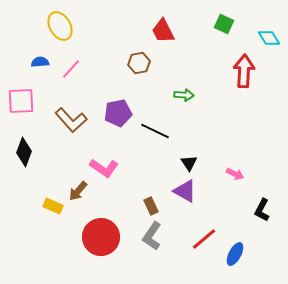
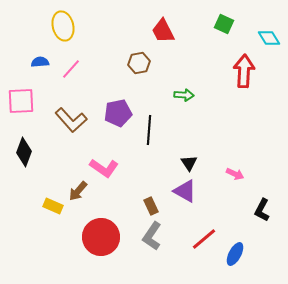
yellow ellipse: moved 3 px right; rotated 16 degrees clockwise
black line: moved 6 px left, 1 px up; rotated 68 degrees clockwise
